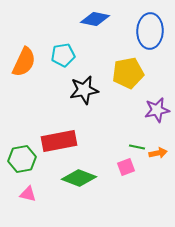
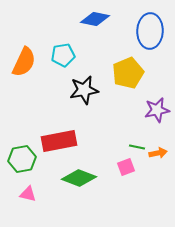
yellow pentagon: rotated 12 degrees counterclockwise
